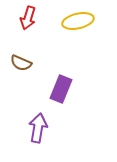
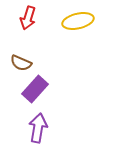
purple rectangle: moved 26 px left; rotated 20 degrees clockwise
